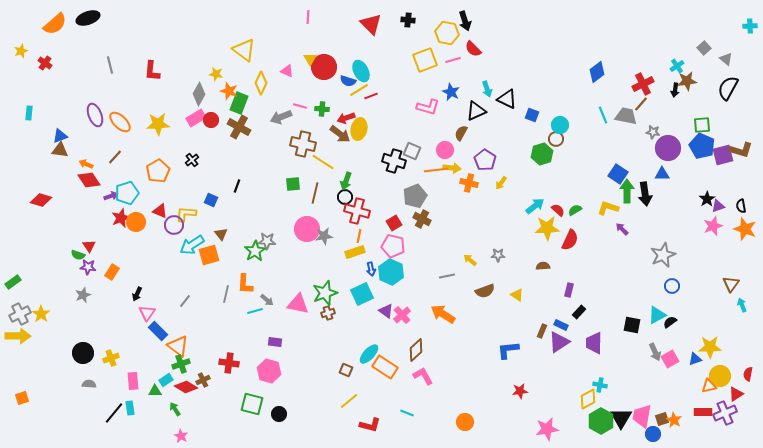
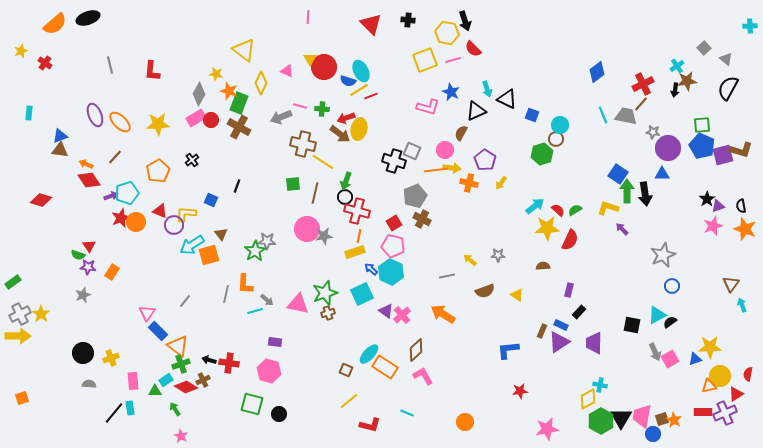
blue arrow at (371, 269): rotated 144 degrees clockwise
black arrow at (137, 294): moved 72 px right, 66 px down; rotated 80 degrees clockwise
